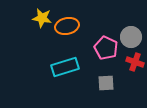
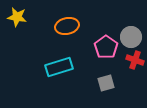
yellow star: moved 25 px left, 1 px up
pink pentagon: moved 1 px up; rotated 10 degrees clockwise
red cross: moved 2 px up
cyan rectangle: moved 6 px left
gray square: rotated 12 degrees counterclockwise
